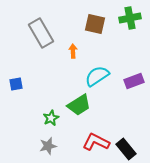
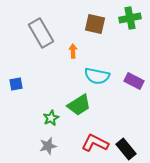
cyan semicircle: rotated 135 degrees counterclockwise
purple rectangle: rotated 48 degrees clockwise
red L-shape: moved 1 px left, 1 px down
